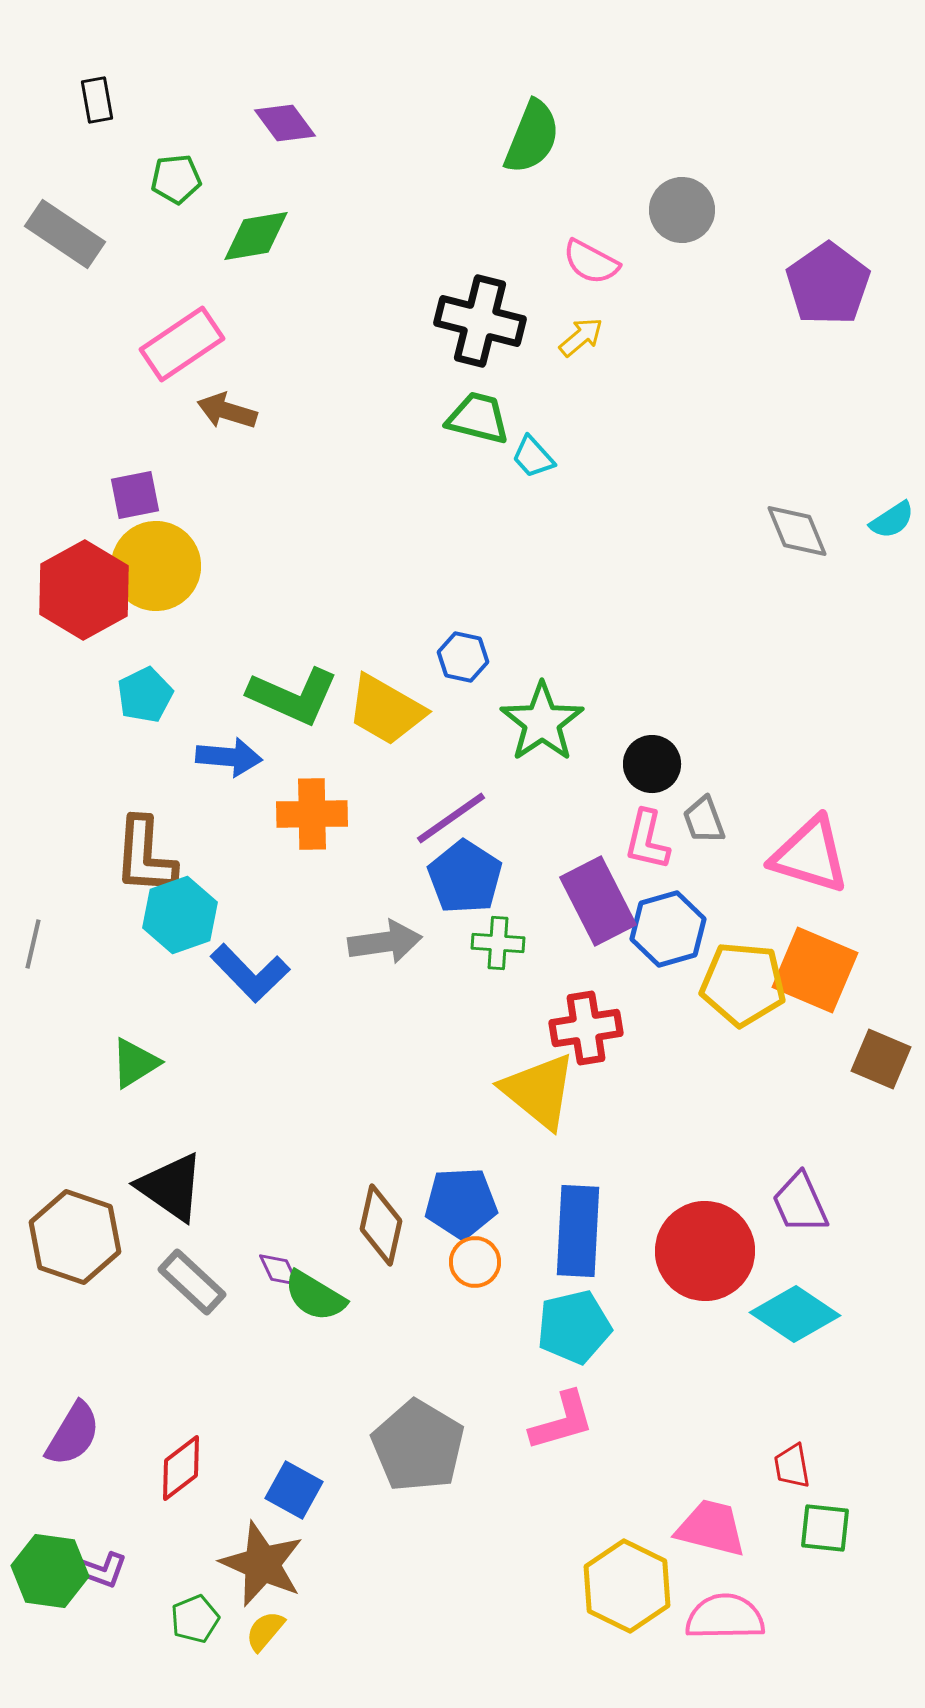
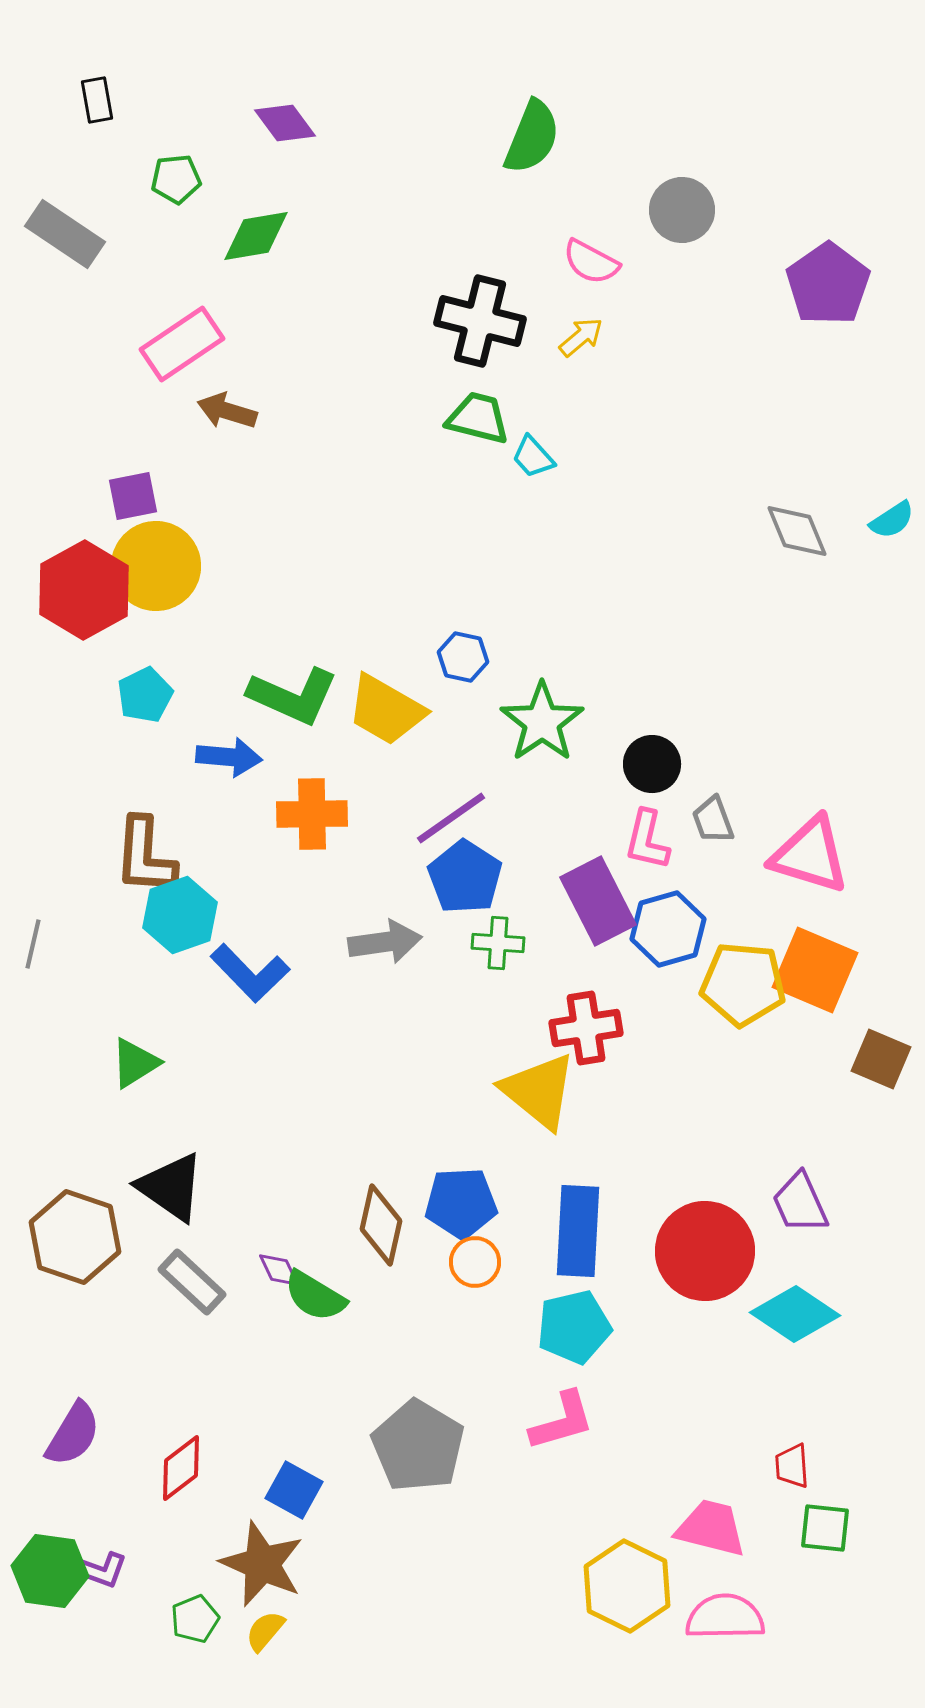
purple square at (135, 495): moved 2 px left, 1 px down
gray trapezoid at (704, 820): moved 9 px right
red trapezoid at (792, 1466): rotated 6 degrees clockwise
